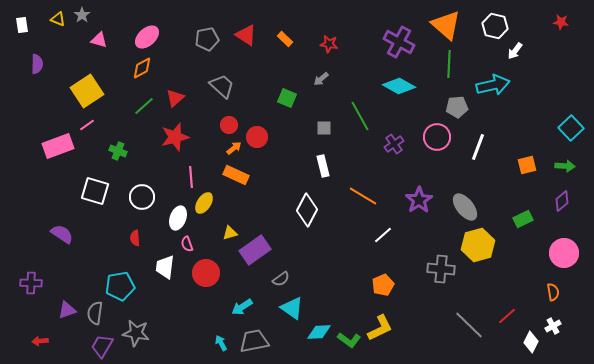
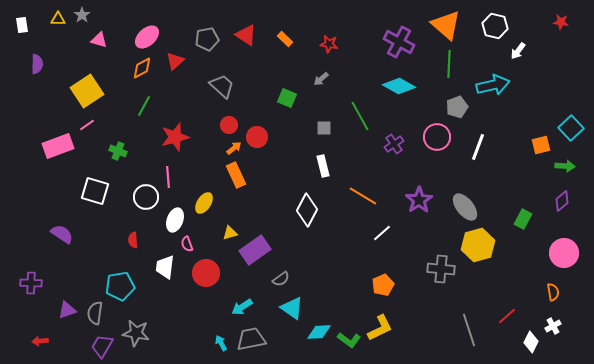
yellow triangle at (58, 19): rotated 21 degrees counterclockwise
white arrow at (515, 51): moved 3 px right
red triangle at (175, 98): moved 37 px up
green line at (144, 106): rotated 20 degrees counterclockwise
gray pentagon at (457, 107): rotated 15 degrees counterclockwise
orange square at (527, 165): moved 14 px right, 20 px up
orange rectangle at (236, 175): rotated 40 degrees clockwise
pink line at (191, 177): moved 23 px left
white circle at (142, 197): moved 4 px right
white ellipse at (178, 218): moved 3 px left, 2 px down
green rectangle at (523, 219): rotated 36 degrees counterclockwise
white line at (383, 235): moved 1 px left, 2 px up
red semicircle at (135, 238): moved 2 px left, 2 px down
gray line at (469, 325): moved 5 px down; rotated 28 degrees clockwise
gray trapezoid at (254, 341): moved 3 px left, 2 px up
